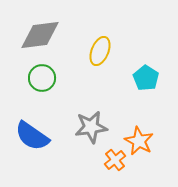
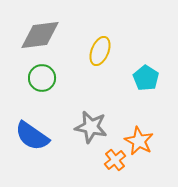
gray star: rotated 20 degrees clockwise
